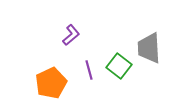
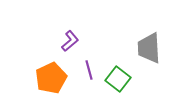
purple L-shape: moved 1 px left, 6 px down
green square: moved 1 px left, 13 px down
orange pentagon: moved 5 px up
